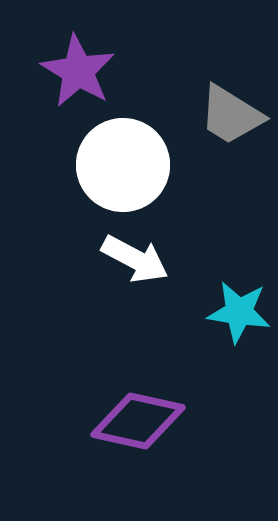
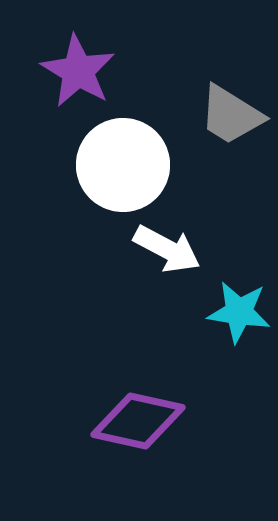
white arrow: moved 32 px right, 10 px up
